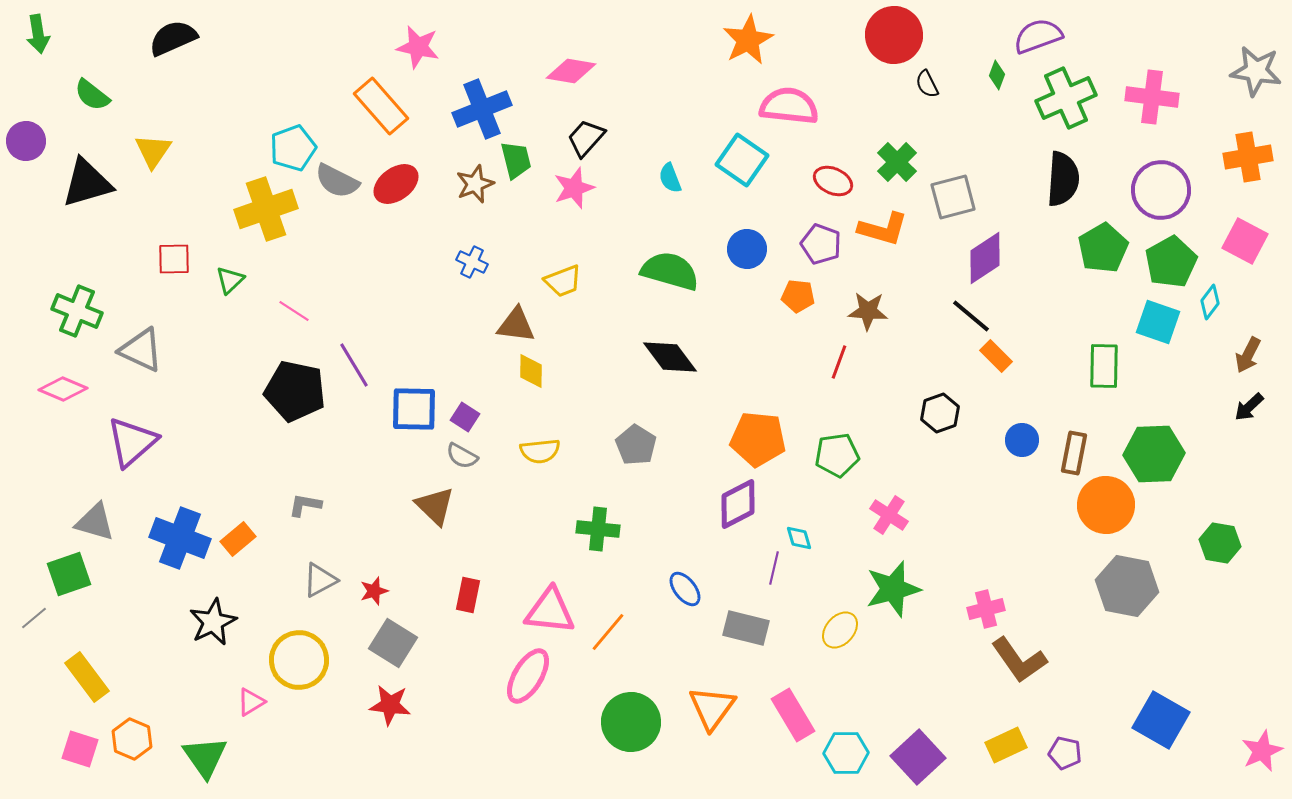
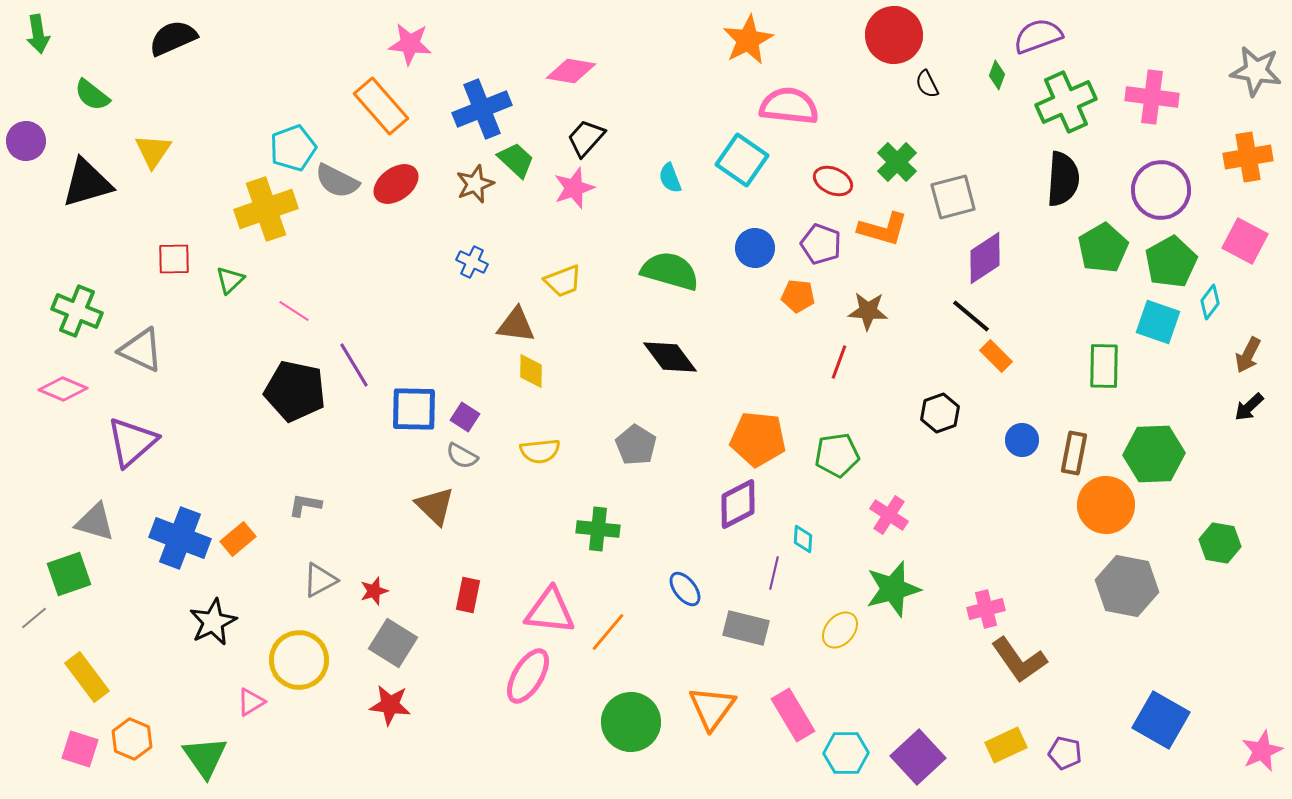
pink star at (418, 47): moved 8 px left, 3 px up; rotated 6 degrees counterclockwise
green cross at (1066, 98): moved 4 px down
green trapezoid at (516, 160): rotated 33 degrees counterclockwise
blue circle at (747, 249): moved 8 px right, 1 px up
cyan diamond at (799, 538): moved 4 px right, 1 px down; rotated 20 degrees clockwise
purple line at (774, 568): moved 5 px down
